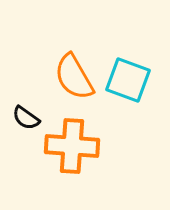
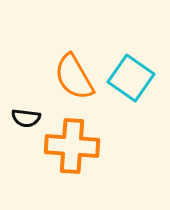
cyan square: moved 3 px right, 2 px up; rotated 15 degrees clockwise
black semicircle: rotated 28 degrees counterclockwise
